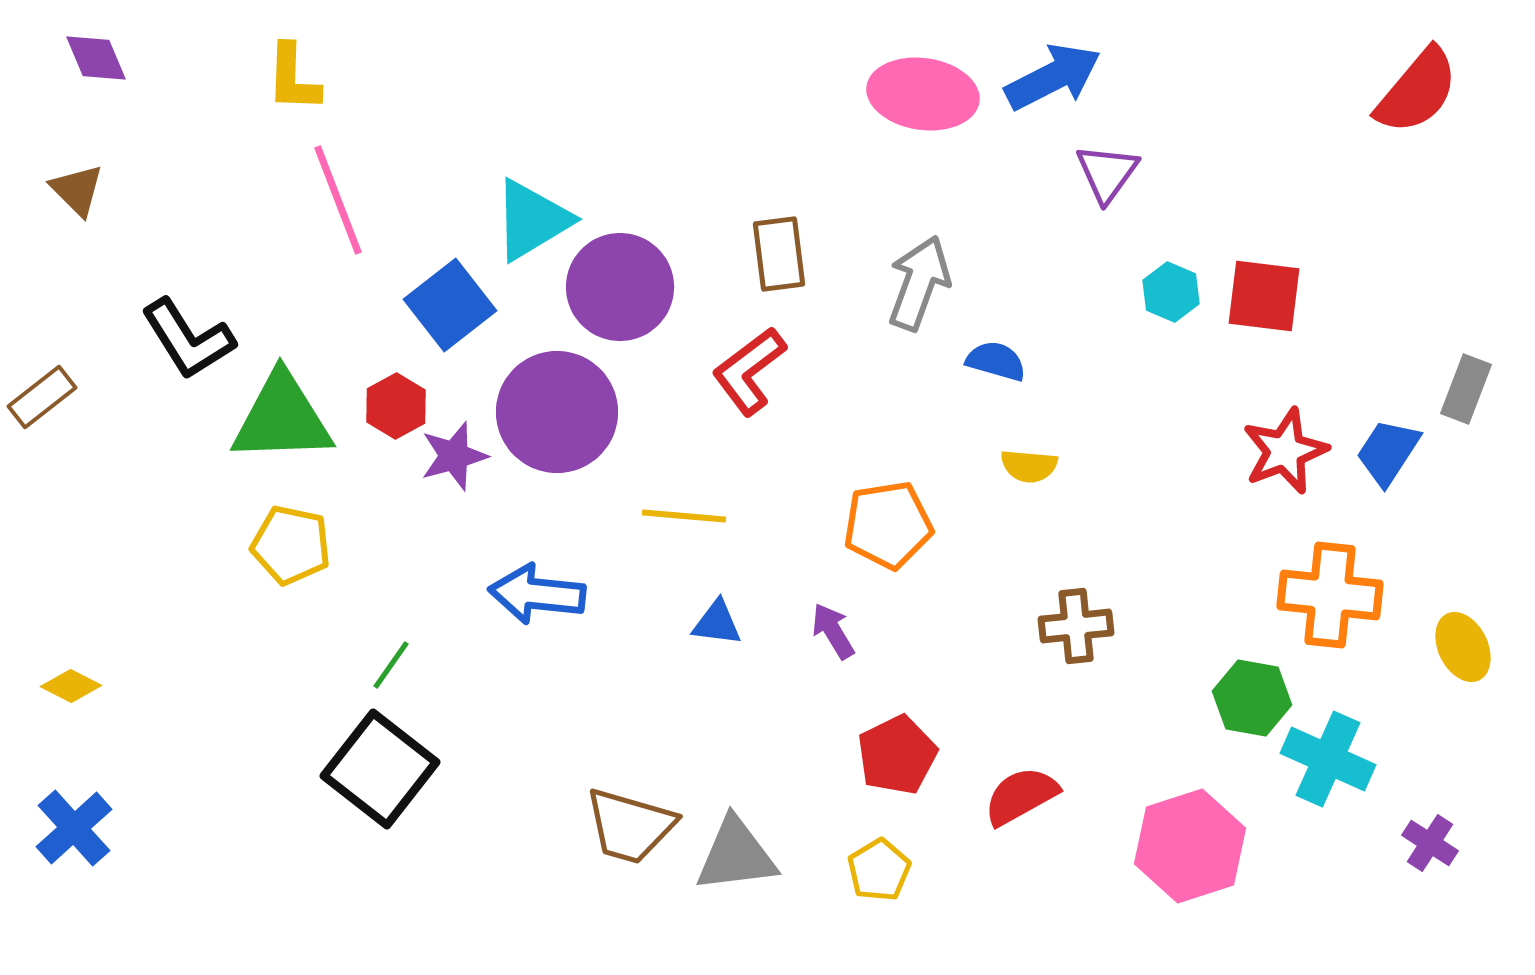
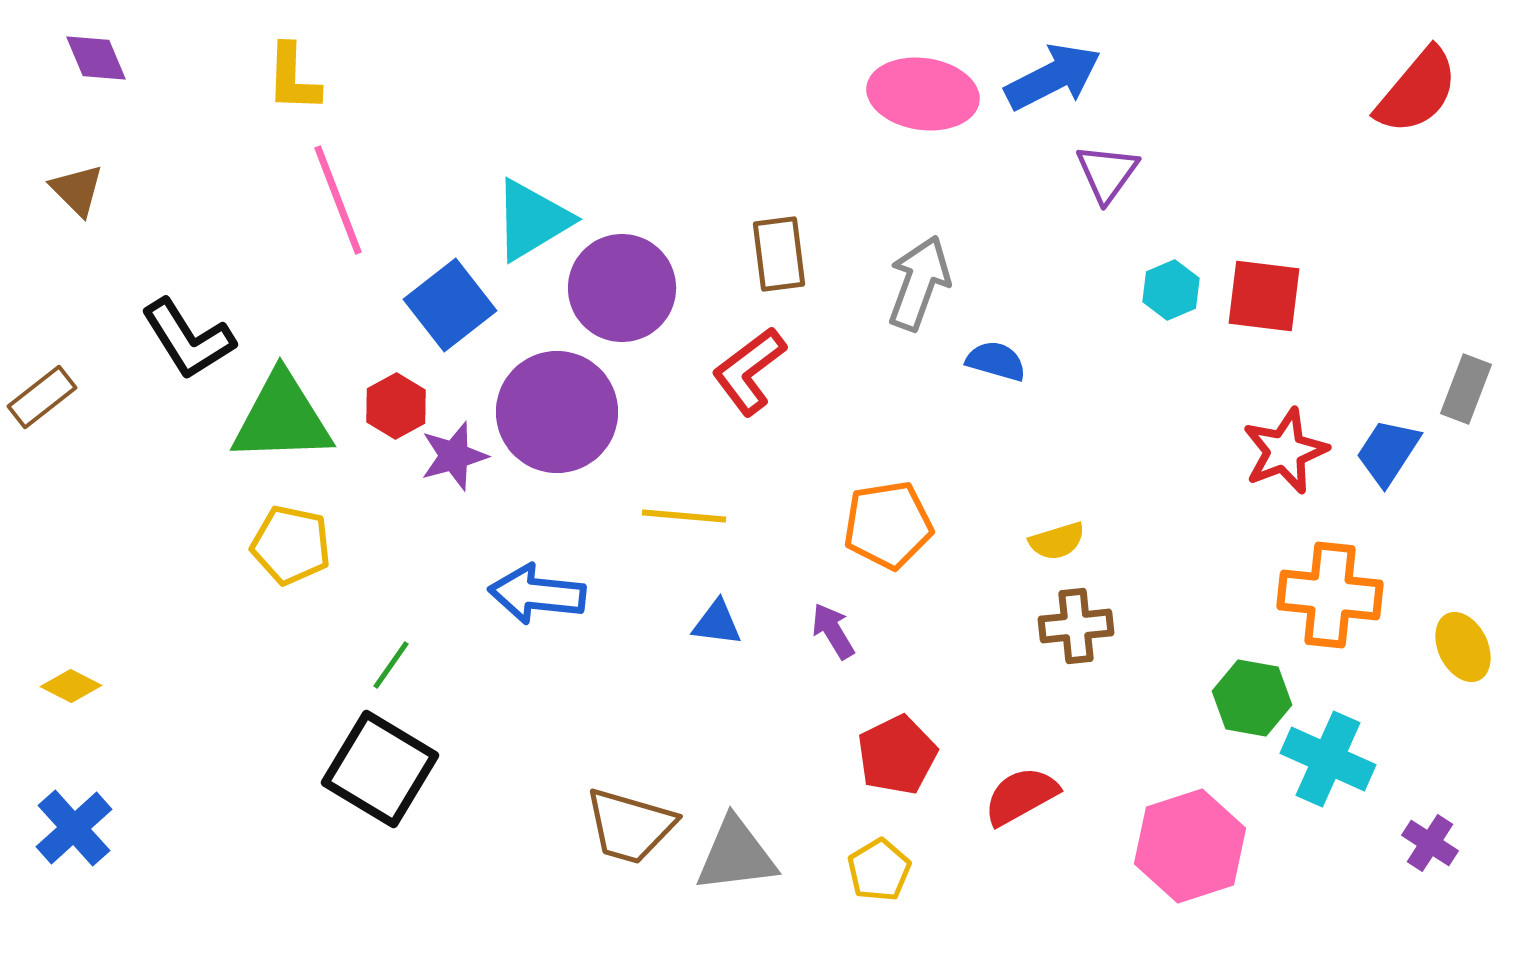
purple circle at (620, 287): moved 2 px right, 1 px down
cyan hexagon at (1171, 292): moved 2 px up; rotated 14 degrees clockwise
yellow semicircle at (1029, 466): moved 28 px right, 75 px down; rotated 22 degrees counterclockwise
black square at (380, 769): rotated 7 degrees counterclockwise
